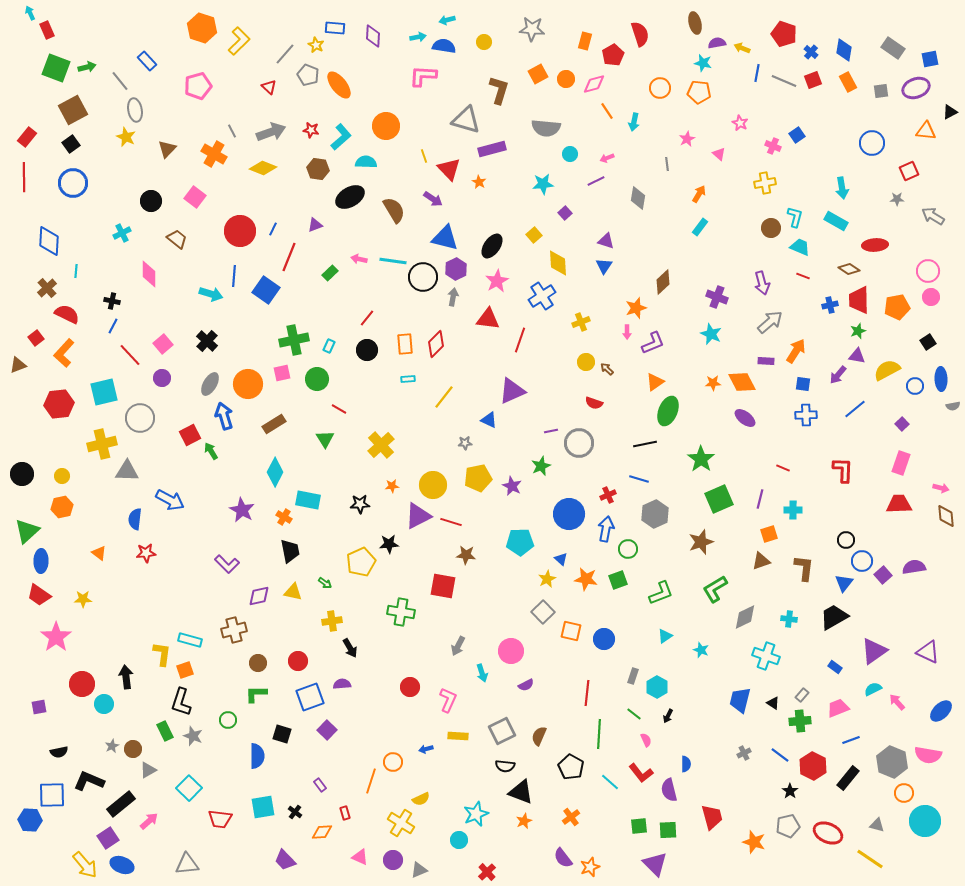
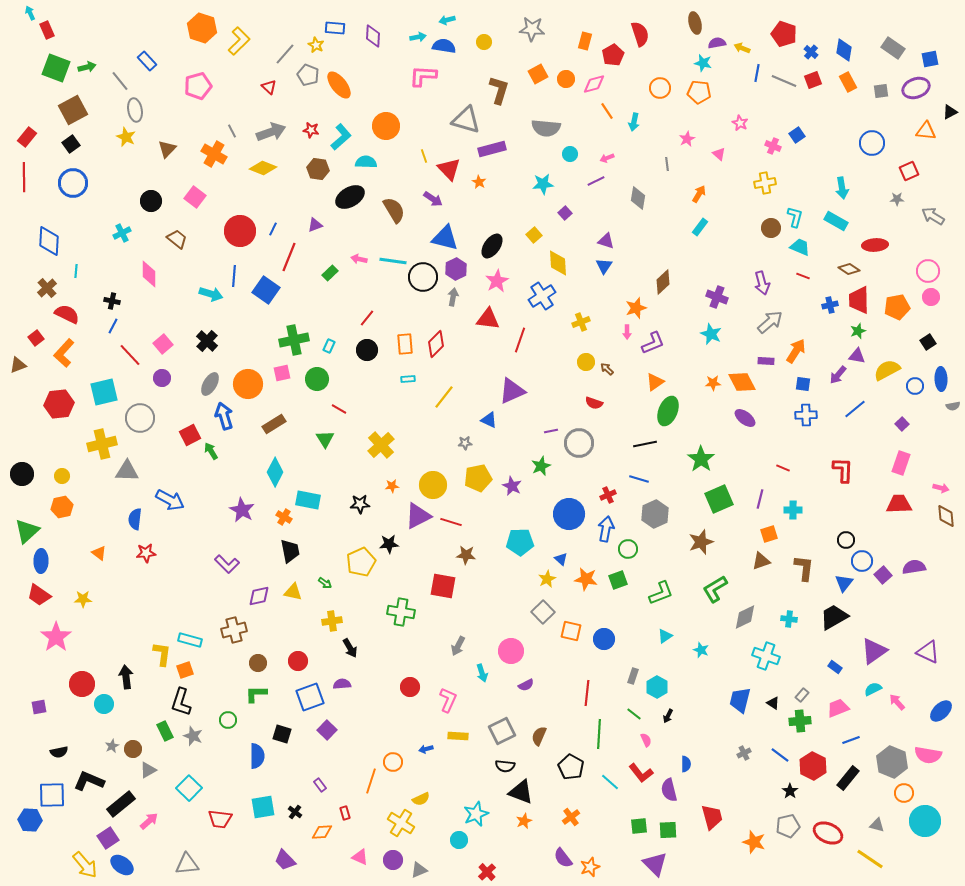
blue ellipse at (122, 865): rotated 15 degrees clockwise
